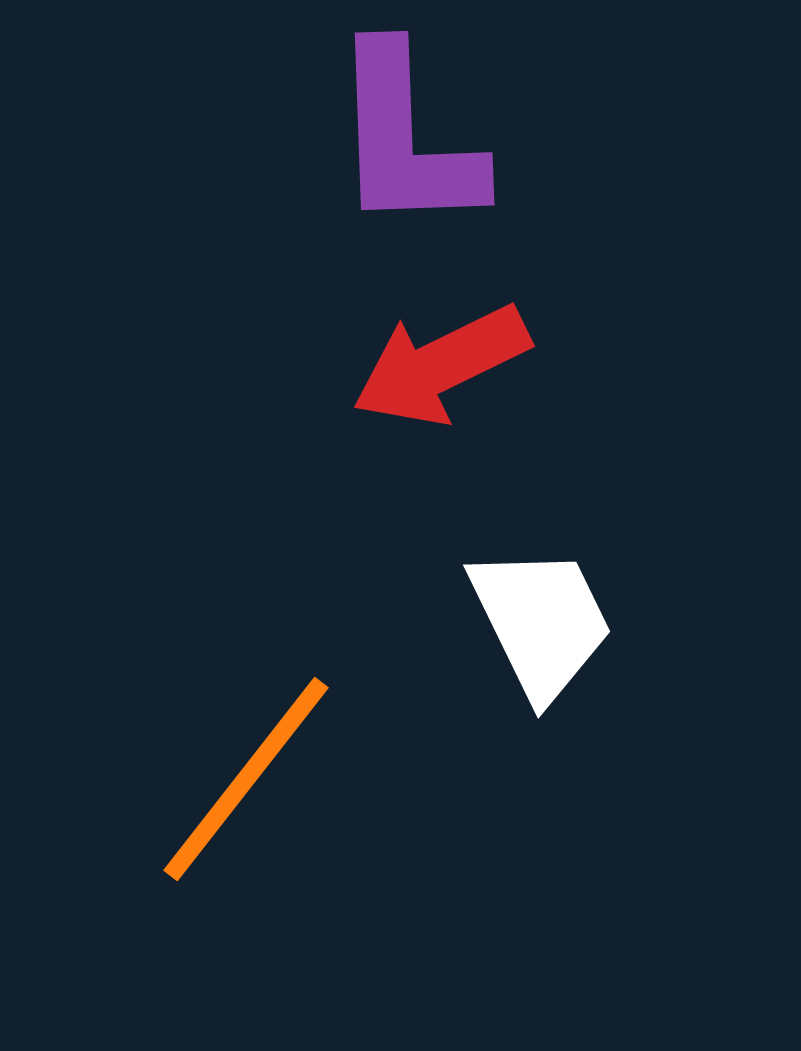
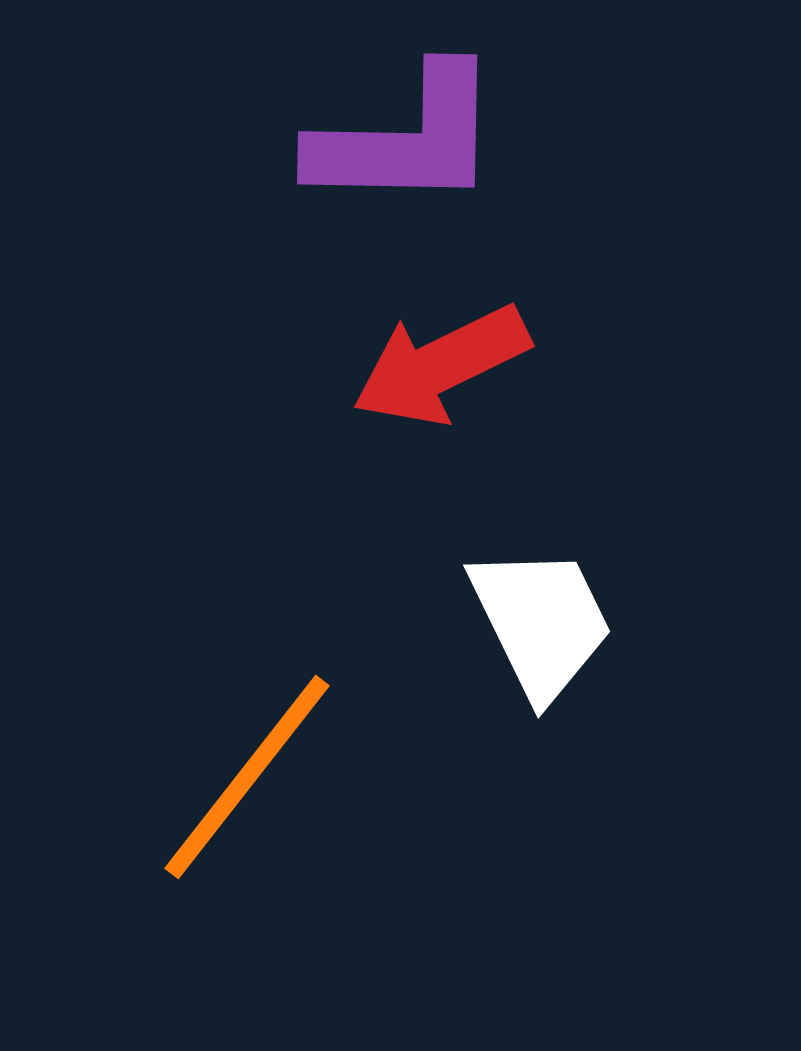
purple L-shape: rotated 87 degrees counterclockwise
orange line: moved 1 px right, 2 px up
